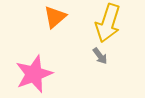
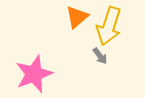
orange triangle: moved 22 px right
yellow arrow: moved 1 px right, 3 px down
